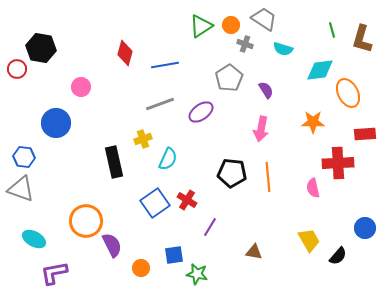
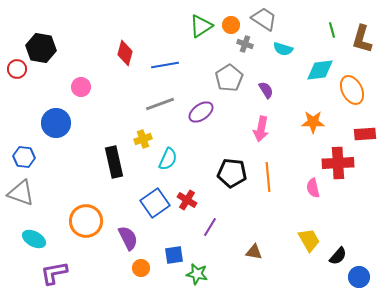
orange ellipse at (348, 93): moved 4 px right, 3 px up
gray triangle at (21, 189): moved 4 px down
blue circle at (365, 228): moved 6 px left, 49 px down
purple semicircle at (112, 245): moved 16 px right, 7 px up
